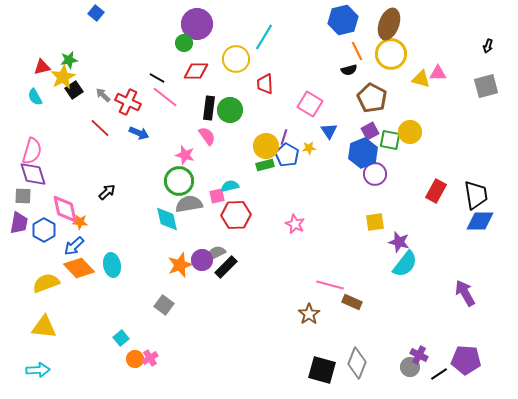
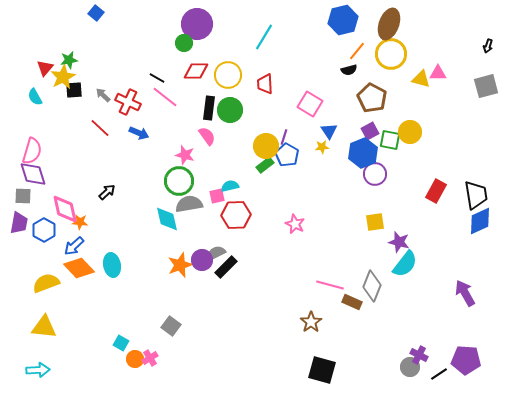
orange line at (357, 51): rotated 66 degrees clockwise
yellow circle at (236, 59): moved 8 px left, 16 px down
red triangle at (42, 67): moved 3 px right, 1 px down; rotated 36 degrees counterclockwise
black square at (74, 90): rotated 30 degrees clockwise
yellow star at (309, 148): moved 13 px right, 1 px up
green rectangle at (265, 165): rotated 24 degrees counterclockwise
blue diamond at (480, 221): rotated 24 degrees counterclockwise
gray square at (164, 305): moved 7 px right, 21 px down
brown star at (309, 314): moved 2 px right, 8 px down
cyan square at (121, 338): moved 5 px down; rotated 21 degrees counterclockwise
gray diamond at (357, 363): moved 15 px right, 77 px up
